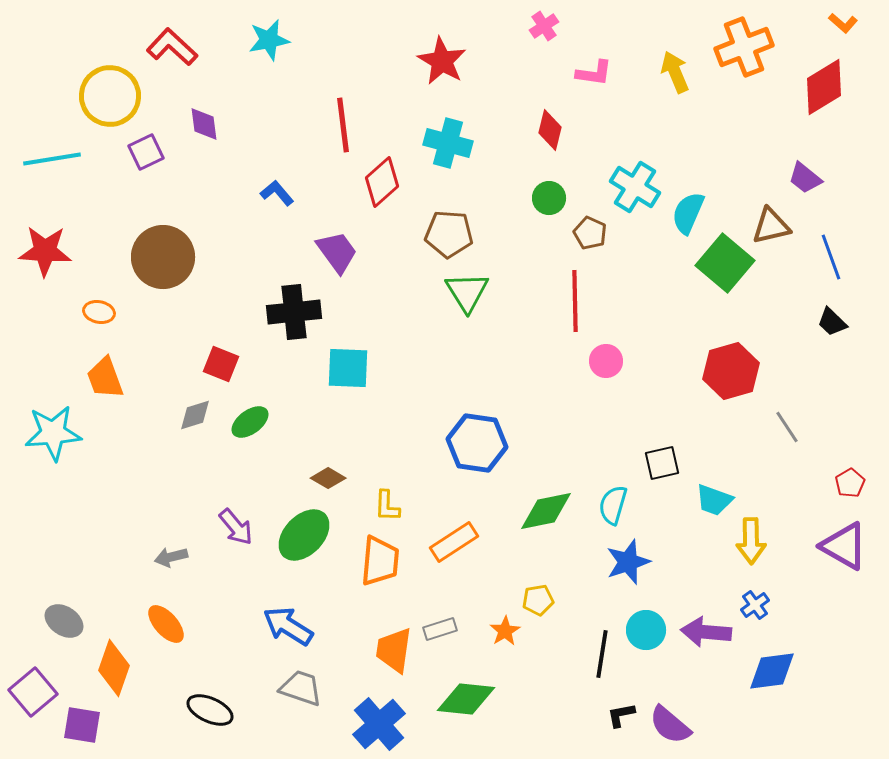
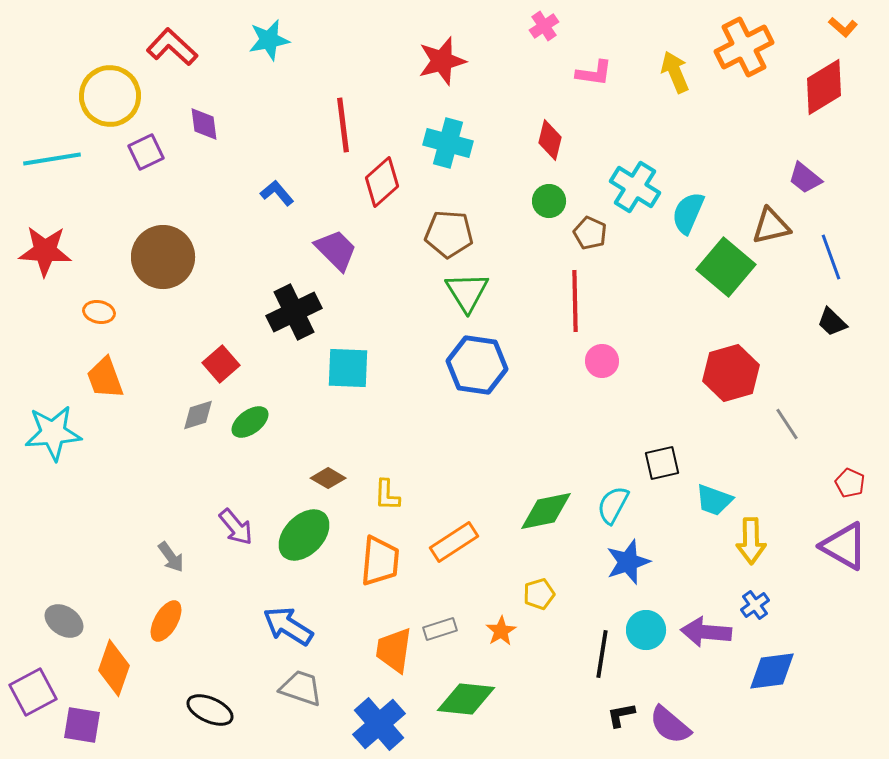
orange L-shape at (843, 23): moved 4 px down
orange cross at (744, 47): rotated 6 degrees counterclockwise
red star at (442, 61): rotated 27 degrees clockwise
red diamond at (550, 130): moved 10 px down
green circle at (549, 198): moved 3 px down
purple trapezoid at (337, 252): moved 1 px left, 2 px up; rotated 9 degrees counterclockwise
green square at (725, 263): moved 1 px right, 4 px down
black cross at (294, 312): rotated 20 degrees counterclockwise
pink circle at (606, 361): moved 4 px left
red square at (221, 364): rotated 27 degrees clockwise
red hexagon at (731, 371): moved 2 px down
gray diamond at (195, 415): moved 3 px right
gray line at (787, 427): moved 3 px up
blue hexagon at (477, 443): moved 78 px up
red pentagon at (850, 483): rotated 16 degrees counterclockwise
cyan semicircle at (613, 505): rotated 12 degrees clockwise
yellow L-shape at (387, 506): moved 11 px up
gray arrow at (171, 557): rotated 112 degrees counterclockwise
yellow pentagon at (538, 600): moved 1 px right, 6 px up; rotated 8 degrees counterclockwise
orange ellipse at (166, 624): moved 3 px up; rotated 72 degrees clockwise
orange star at (505, 631): moved 4 px left
purple square at (33, 692): rotated 12 degrees clockwise
